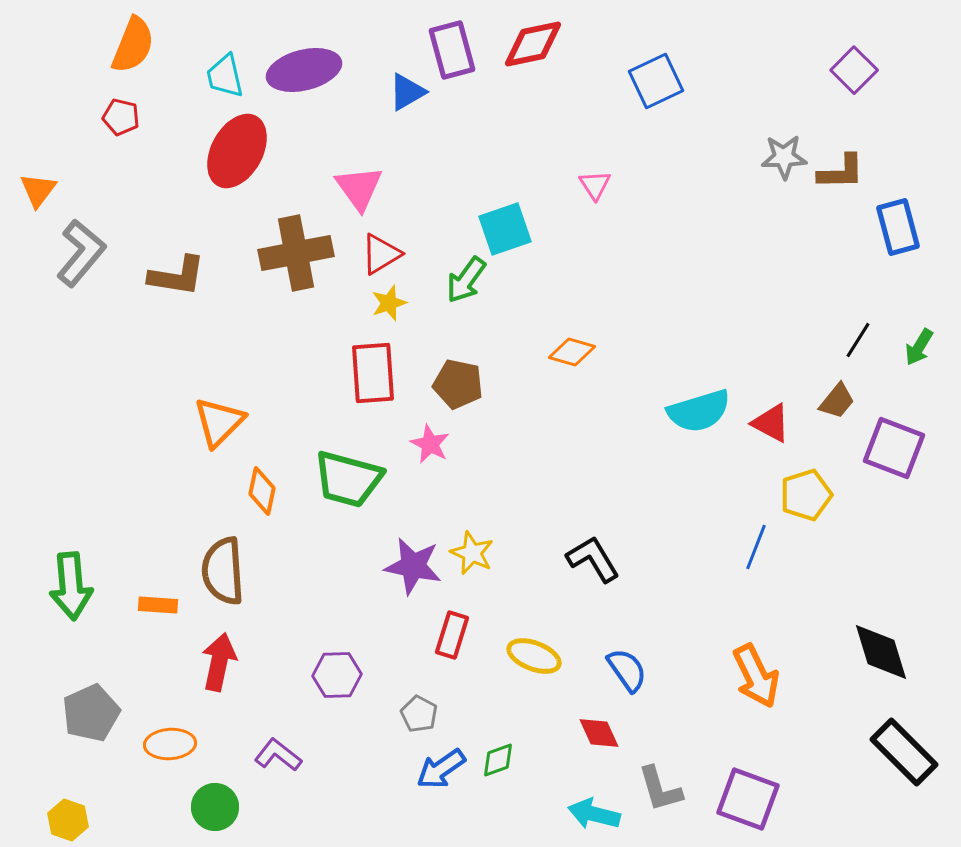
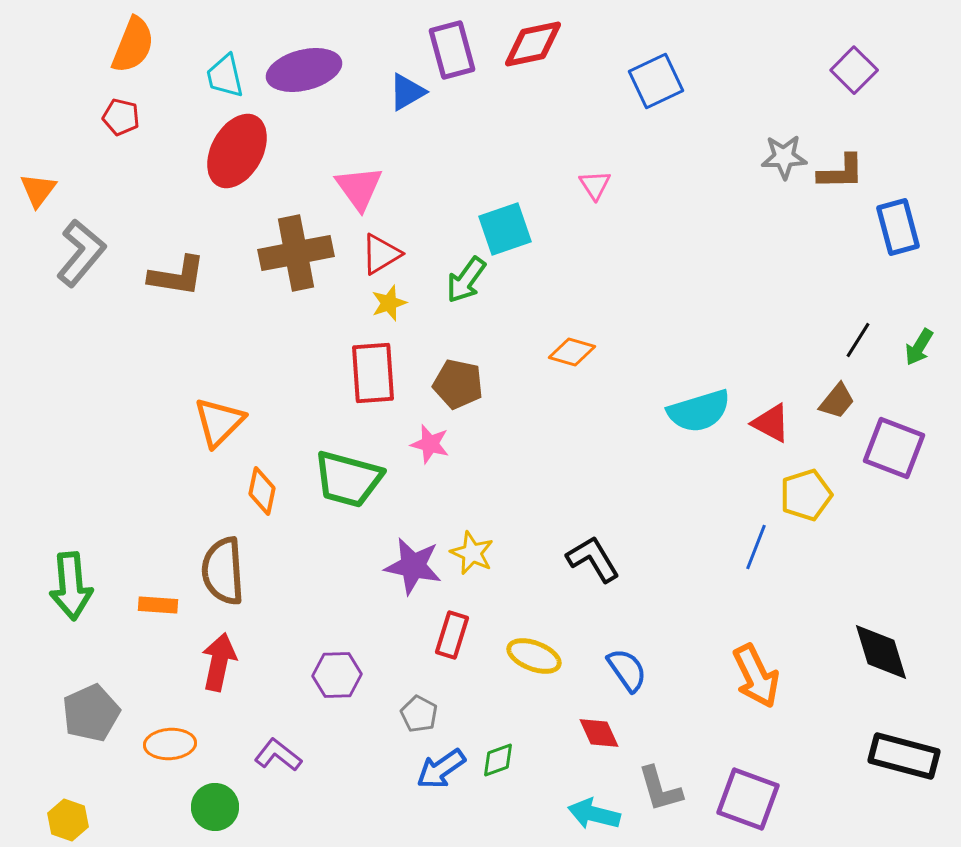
pink star at (430, 444): rotated 12 degrees counterclockwise
black rectangle at (904, 752): moved 4 px down; rotated 30 degrees counterclockwise
